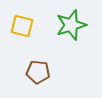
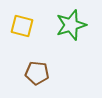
brown pentagon: moved 1 px left, 1 px down
